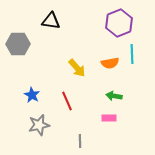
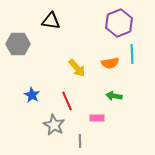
pink rectangle: moved 12 px left
gray star: moved 15 px right; rotated 30 degrees counterclockwise
